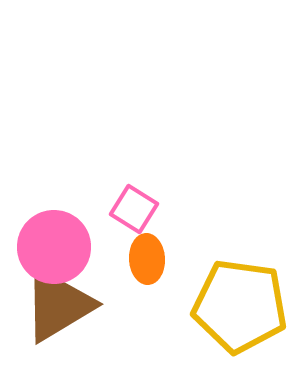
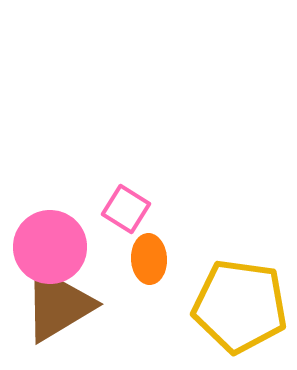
pink square: moved 8 px left
pink circle: moved 4 px left
orange ellipse: moved 2 px right
